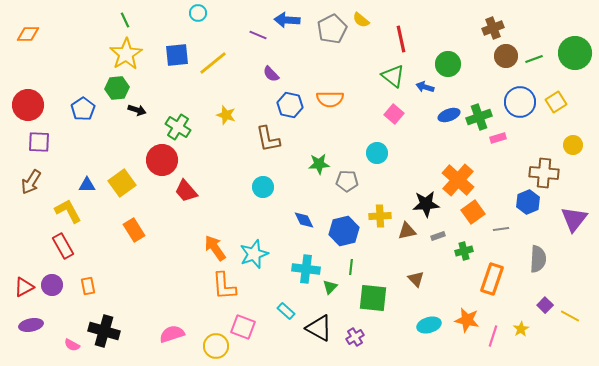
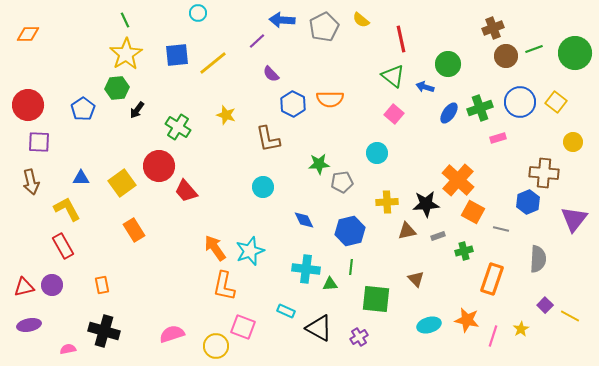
blue arrow at (287, 20): moved 5 px left
gray pentagon at (332, 29): moved 8 px left, 2 px up
purple line at (258, 35): moved 1 px left, 6 px down; rotated 66 degrees counterclockwise
green line at (534, 59): moved 10 px up
yellow square at (556, 102): rotated 20 degrees counterclockwise
blue hexagon at (290, 105): moved 3 px right, 1 px up; rotated 15 degrees clockwise
black arrow at (137, 110): rotated 108 degrees clockwise
blue ellipse at (449, 115): moved 2 px up; rotated 35 degrees counterclockwise
green cross at (479, 117): moved 1 px right, 9 px up
yellow circle at (573, 145): moved 3 px up
red circle at (162, 160): moved 3 px left, 6 px down
gray pentagon at (347, 181): moved 5 px left, 1 px down; rotated 10 degrees counterclockwise
brown arrow at (31, 182): rotated 45 degrees counterclockwise
blue triangle at (87, 185): moved 6 px left, 7 px up
yellow L-shape at (68, 211): moved 1 px left, 2 px up
orange square at (473, 212): rotated 25 degrees counterclockwise
yellow cross at (380, 216): moved 7 px right, 14 px up
gray line at (501, 229): rotated 21 degrees clockwise
blue hexagon at (344, 231): moved 6 px right
cyan star at (254, 254): moved 4 px left, 3 px up
orange rectangle at (88, 286): moved 14 px right, 1 px up
orange L-shape at (224, 286): rotated 16 degrees clockwise
red triangle at (24, 287): rotated 15 degrees clockwise
green triangle at (330, 287): moved 3 px up; rotated 42 degrees clockwise
green square at (373, 298): moved 3 px right, 1 px down
cyan rectangle at (286, 311): rotated 18 degrees counterclockwise
purple ellipse at (31, 325): moved 2 px left
purple cross at (355, 337): moved 4 px right
pink semicircle at (72, 345): moved 4 px left, 4 px down; rotated 140 degrees clockwise
